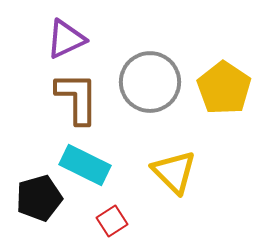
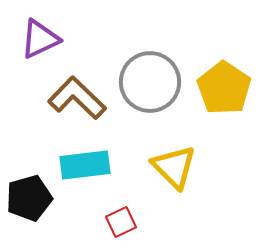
purple triangle: moved 26 px left
brown L-shape: rotated 46 degrees counterclockwise
cyan rectangle: rotated 33 degrees counterclockwise
yellow triangle: moved 5 px up
black pentagon: moved 10 px left
red square: moved 9 px right, 1 px down; rotated 8 degrees clockwise
